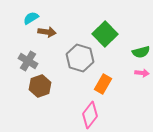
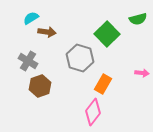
green square: moved 2 px right
green semicircle: moved 3 px left, 33 px up
pink diamond: moved 3 px right, 3 px up
